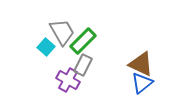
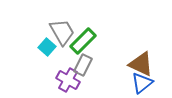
cyan square: moved 1 px right
